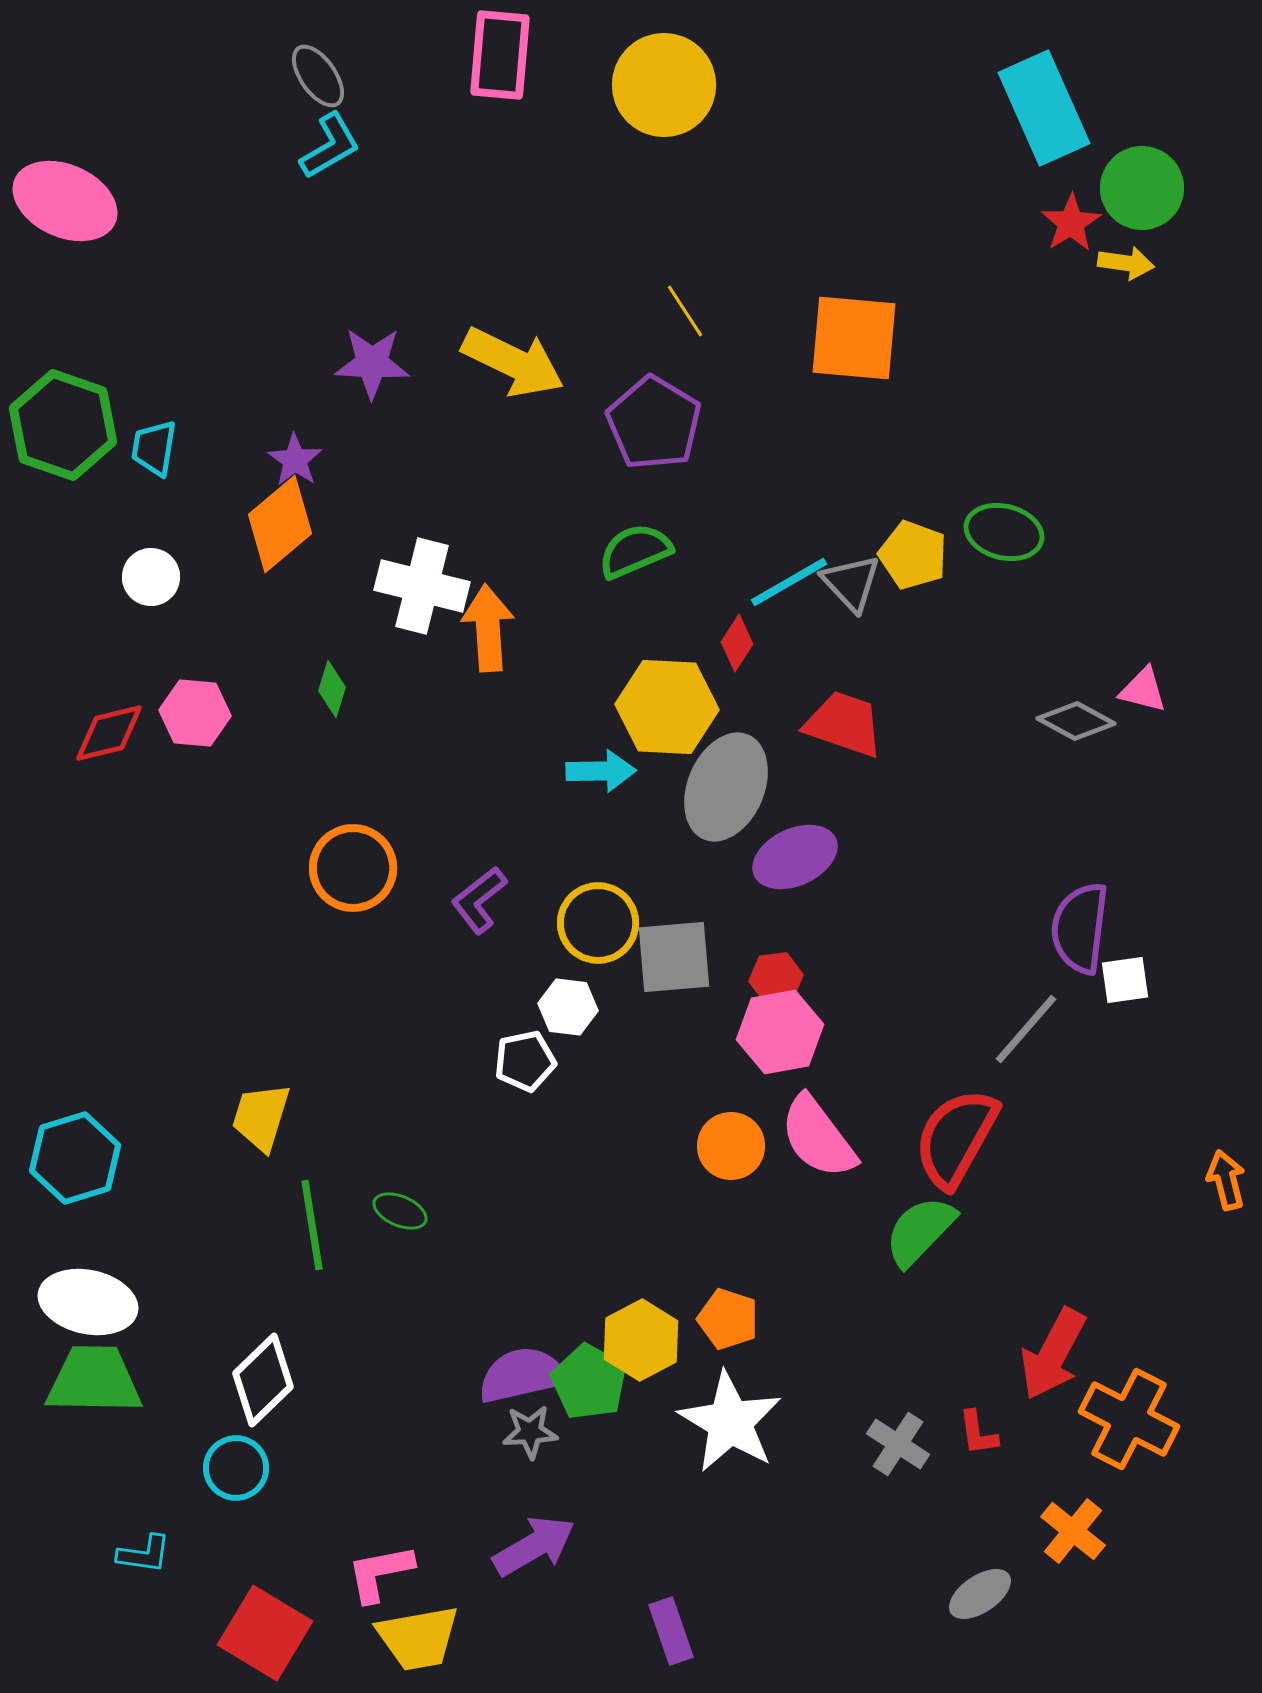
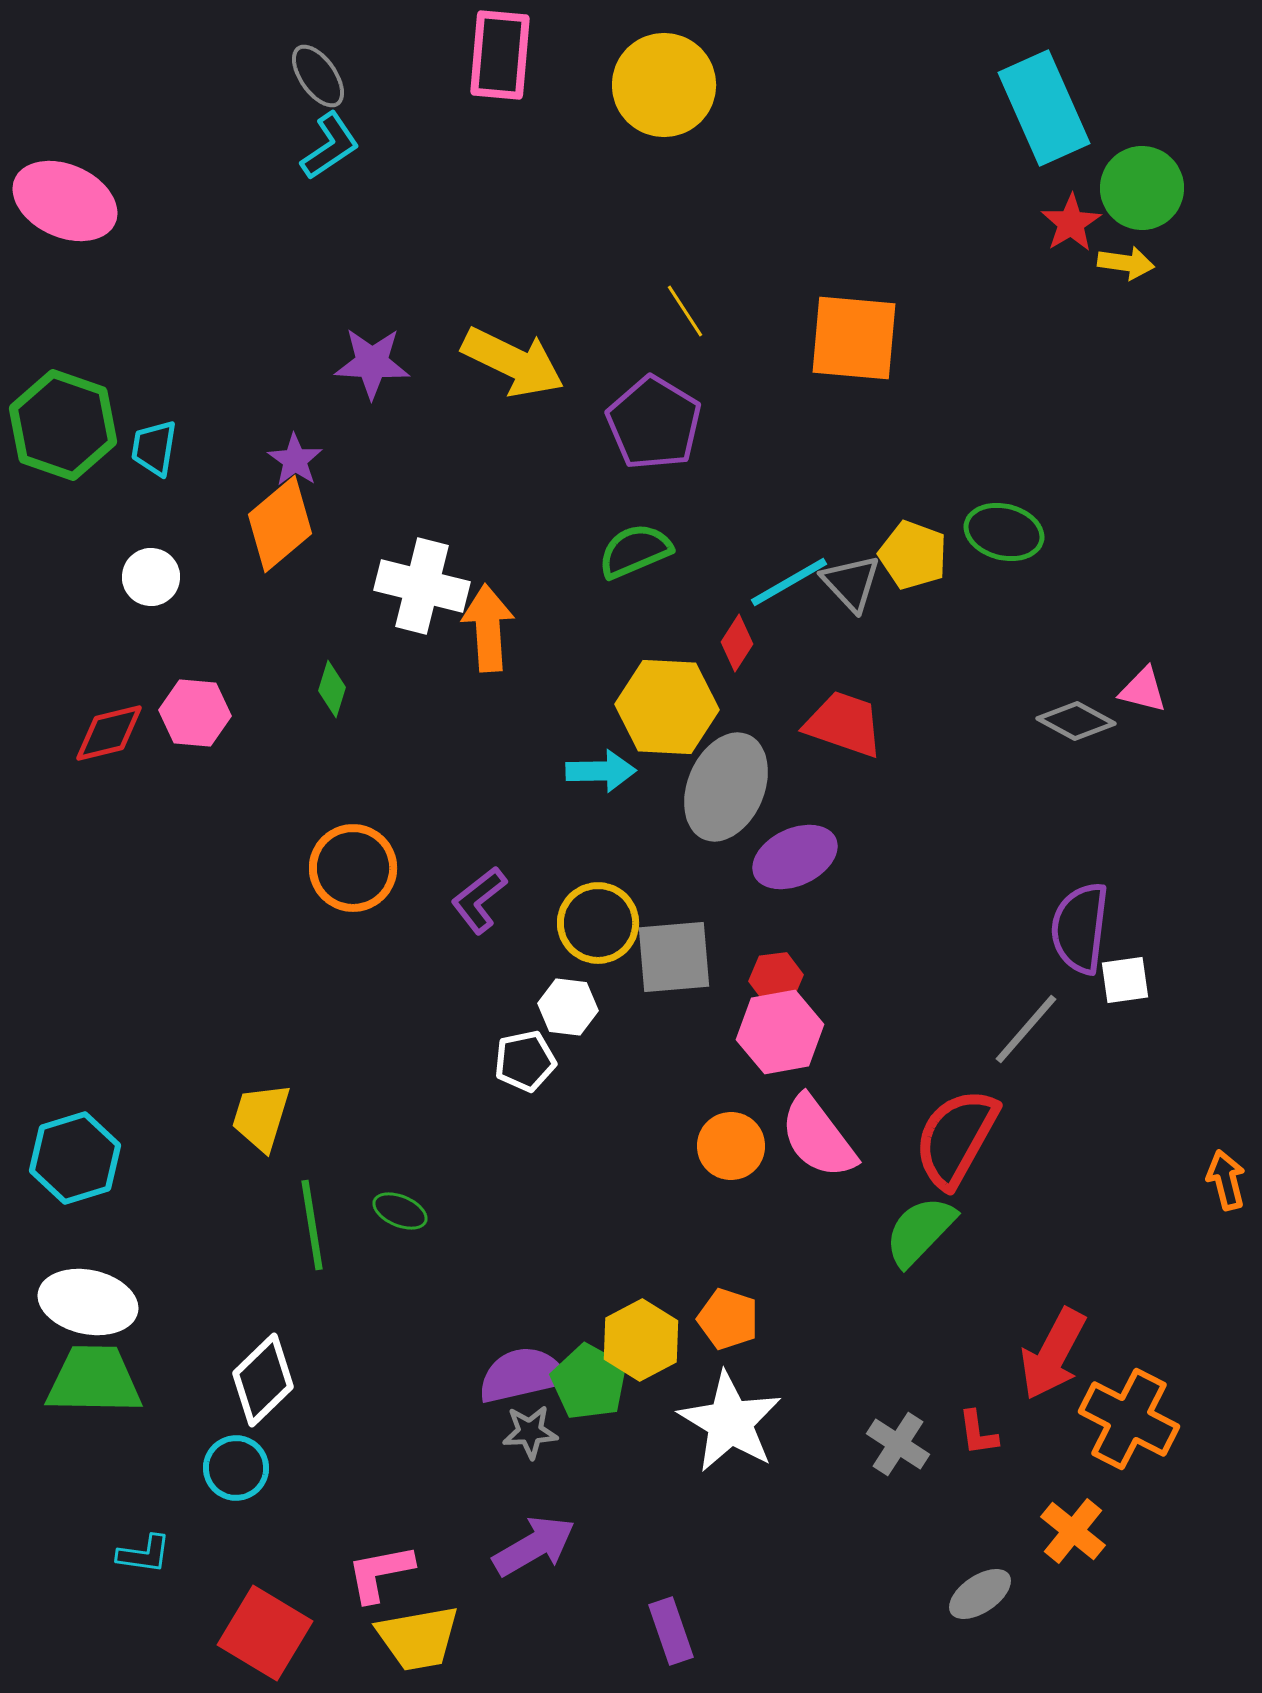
cyan L-shape at (330, 146): rotated 4 degrees counterclockwise
